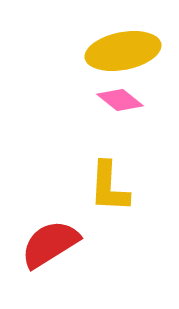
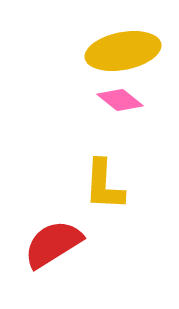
yellow L-shape: moved 5 px left, 2 px up
red semicircle: moved 3 px right
